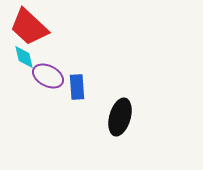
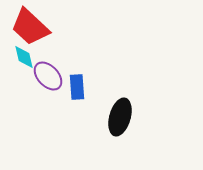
red trapezoid: moved 1 px right
purple ellipse: rotated 20 degrees clockwise
